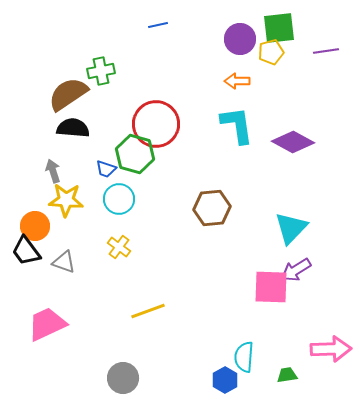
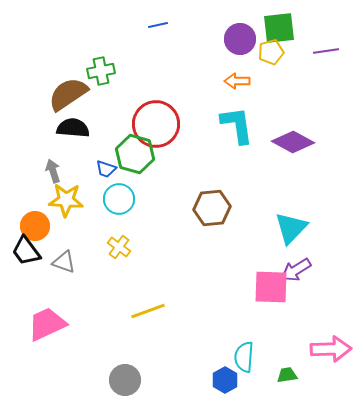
gray circle: moved 2 px right, 2 px down
